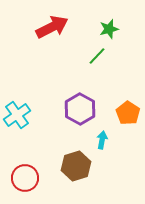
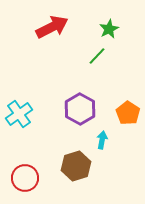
green star: rotated 12 degrees counterclockwise
cyan cross: moved 2 px right, 1 px up
